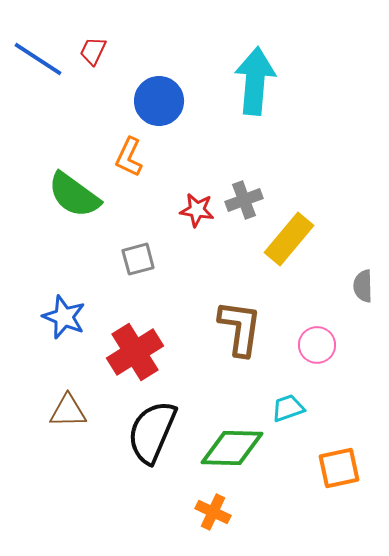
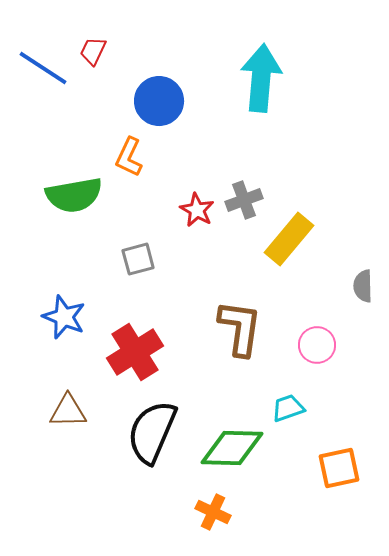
blue line: moved 5 px right, 9 px down
cyan arrow: moved 6 px right, 3 px up
green semicircle: rotated 46 degrees counterclockwise
red star: rotated 20 degrees clockwise
